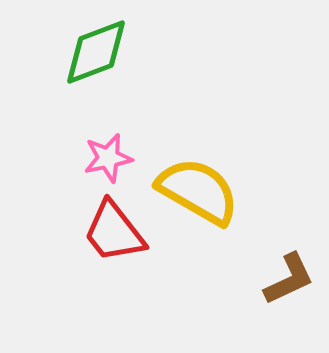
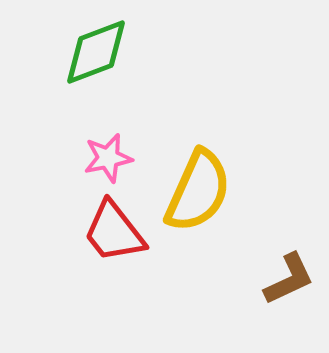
yellow semicircle: rotated 84 degrees clockwise
